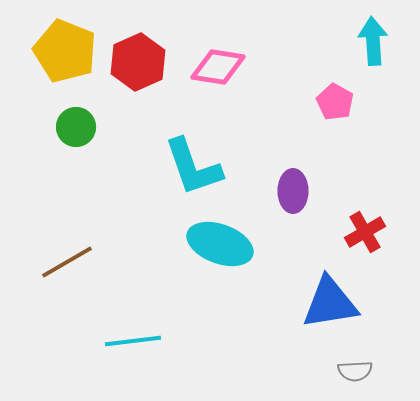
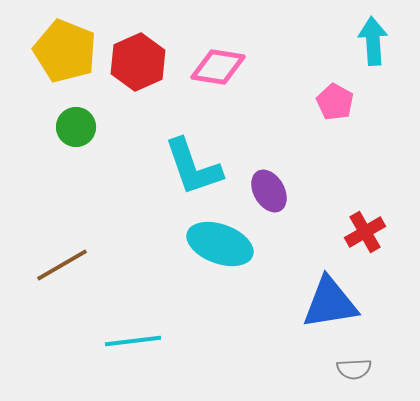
purple ellipse: moved 24 px left; rotated 30 degrees counterclockwise
brown line: moved 5 px left, 3 px down
gray semicircle: moved 1 px left, 2 px up
